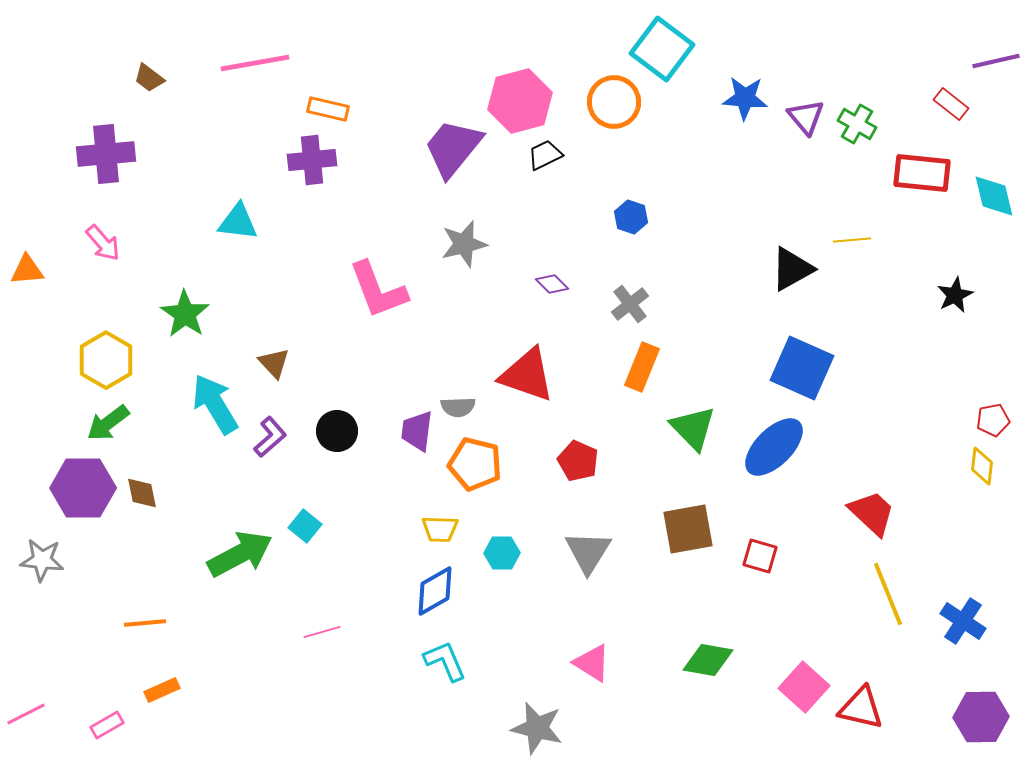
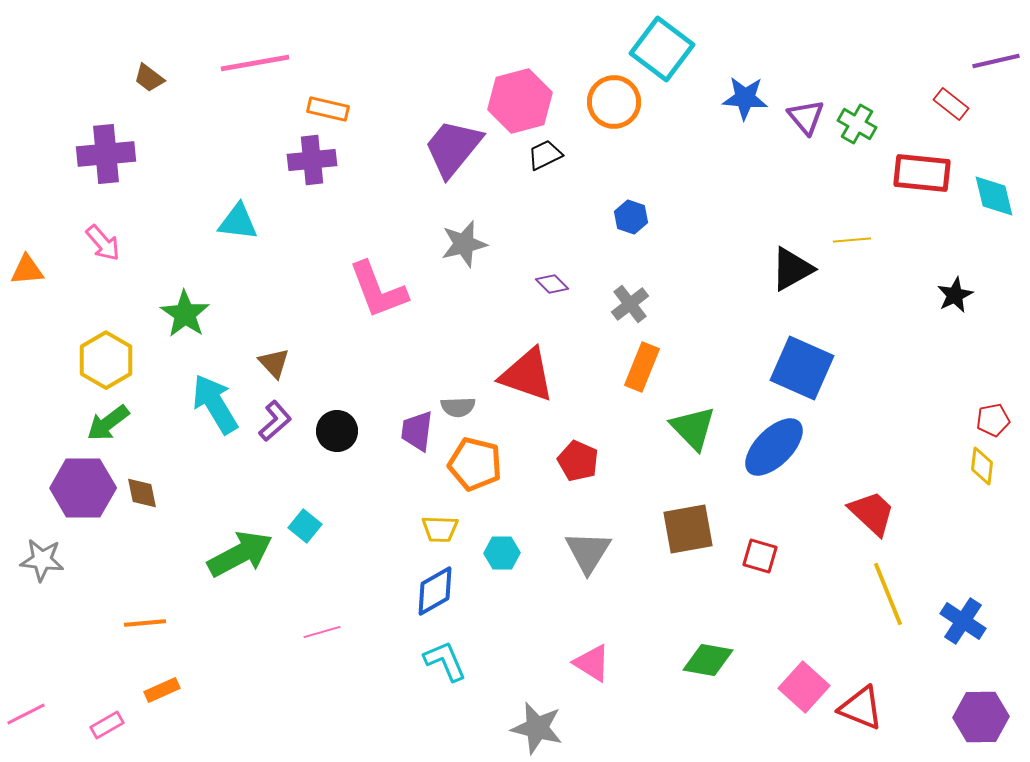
purple L-shape at (270, 437): moved 5 px right, 16 px up
red triangle at (861, 708): rotated 9 degrees clockwise
